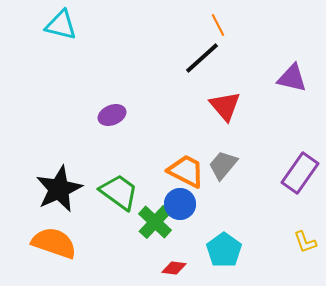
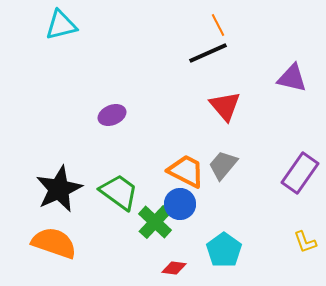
cyan triangle: rotated 28 degrees counterclockwise
black line: moved 6 px right, 5 px up; rotated 18 degrees clockwise
